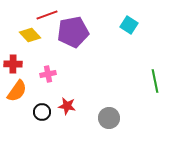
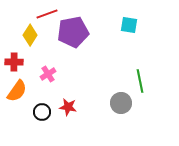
red line: moved 1 px up
cyan square: rotated 24 degrees counterclockwise
yellow diamond: rotated 75 degrees clockwise
red cross: moved 1 px right, 2 px up
pink cross: rotated 21 degrees counterclockwise
green line: moved 15 px left
red star: moved 1 px right, 1 px down
gray circle: moved 12 px right, 15 px up
